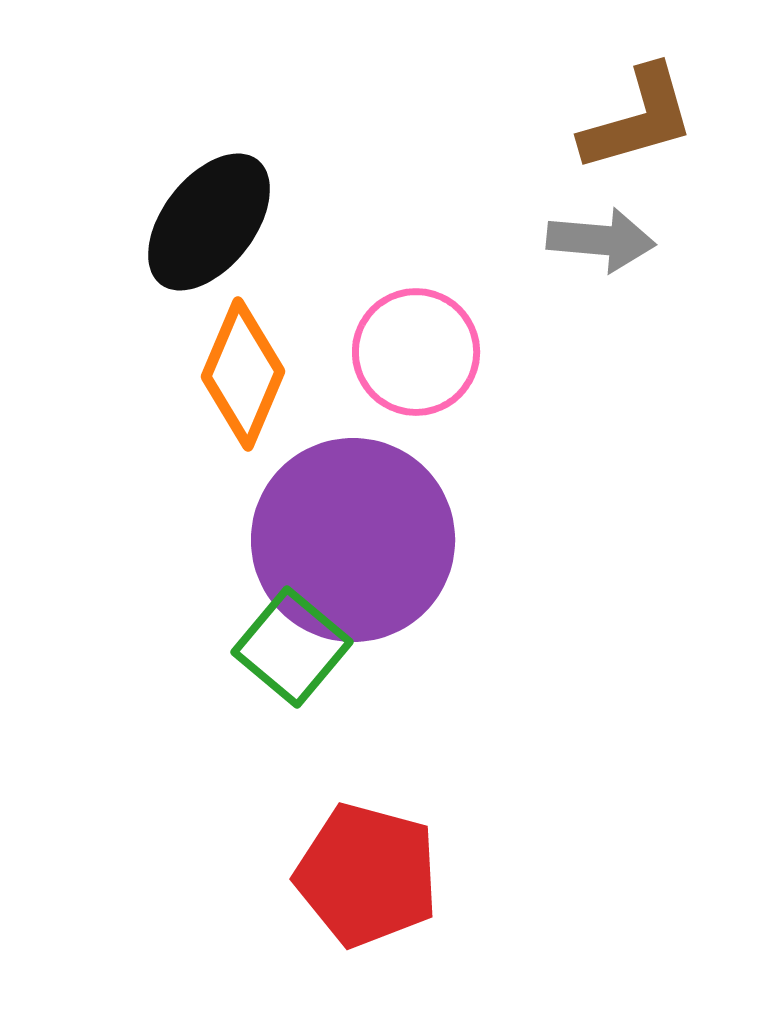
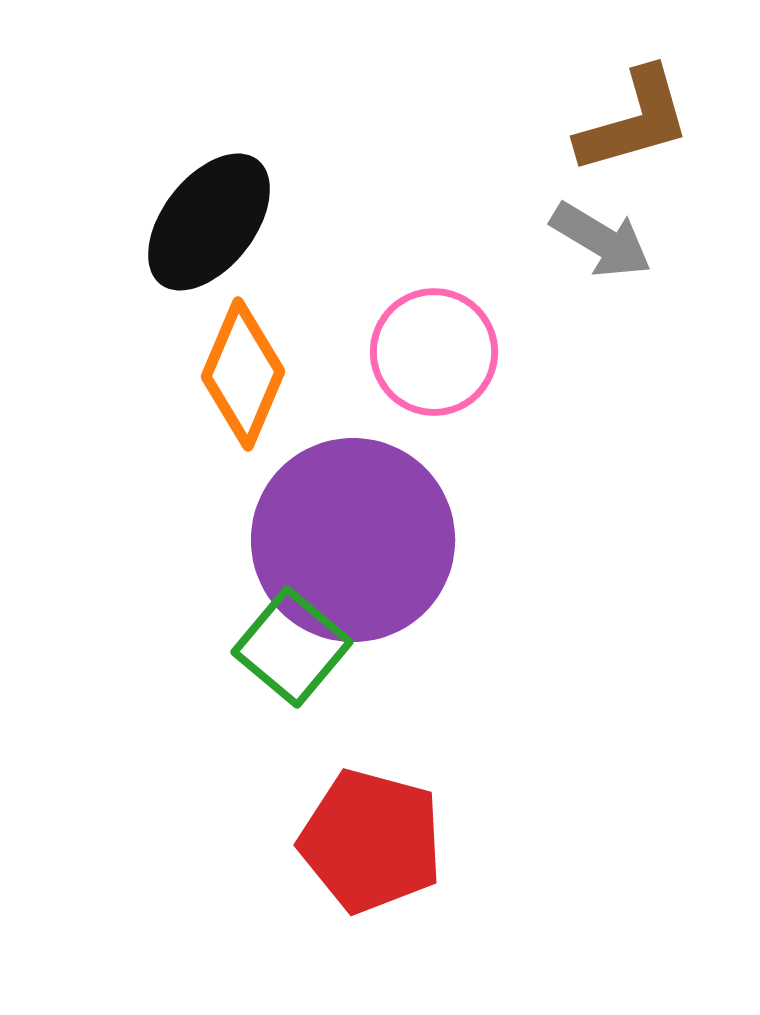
brown L-shape: moved 4 px left, 2 px down
gray arrow: rotated 26 degrees clockwise
pink circle: moved 18 px right
red pentagon: moved 4 px right, 34 px up
